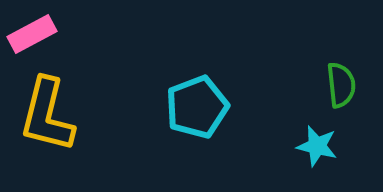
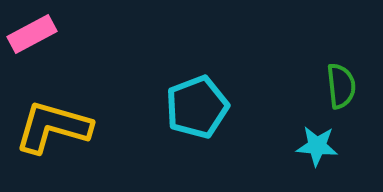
green semicircle: moved 1 px down
yellow L-shape: moved 6 px right, 12 px down; rotated 92 degrees clockwise
cyan star: rotated 9 degrees counterclockwise
